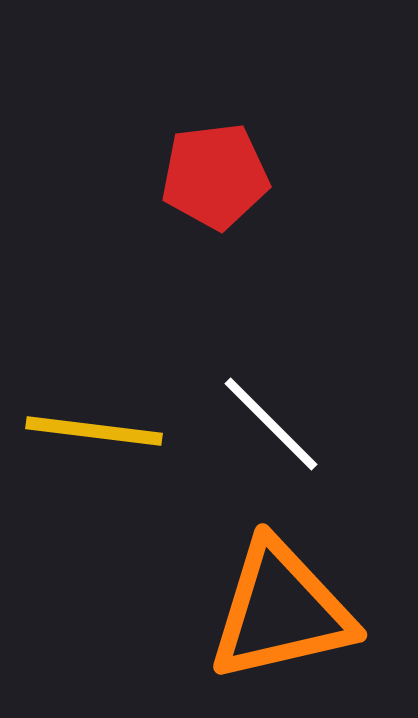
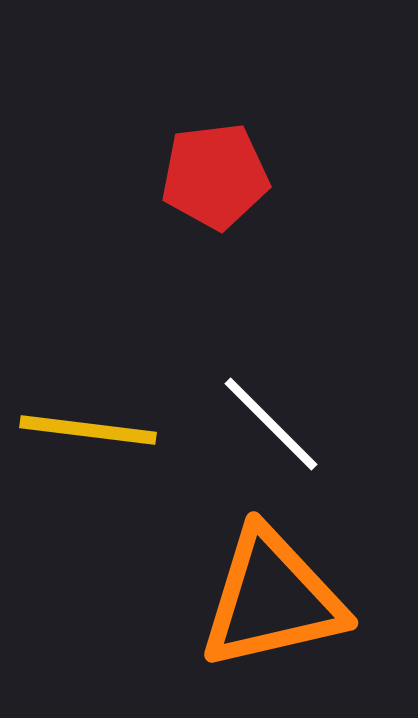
yellow line: moved 6 px left, 1 px up
orange triangle: moved 9 px left, 12 px up
